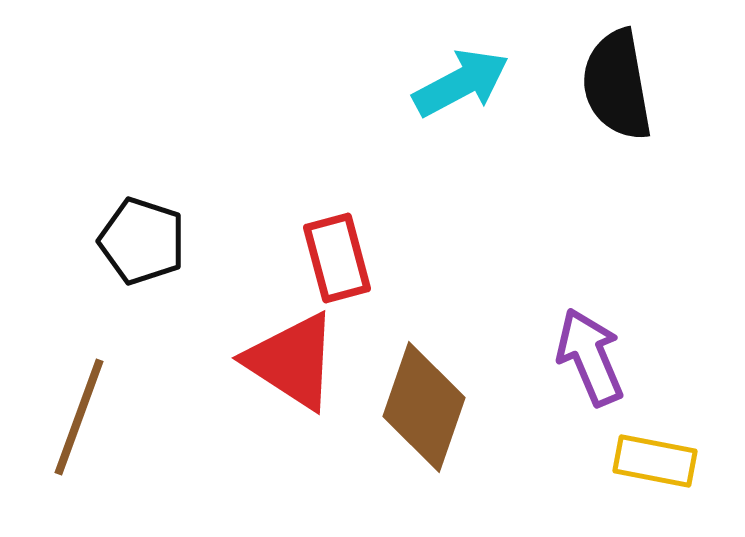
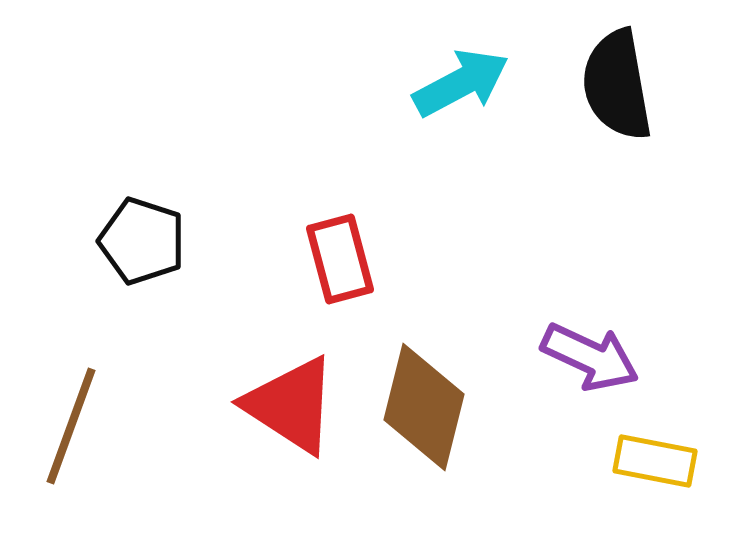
red rectangle: moved 3 px right, 1 px down
purple arrow: rotated 138 degrees clockwise
red triangle: moved 1 px left, 44 px down
brown diamond: rotated 5 degrees counterclockwise
brown line: moved 8 px left, 9 px down
